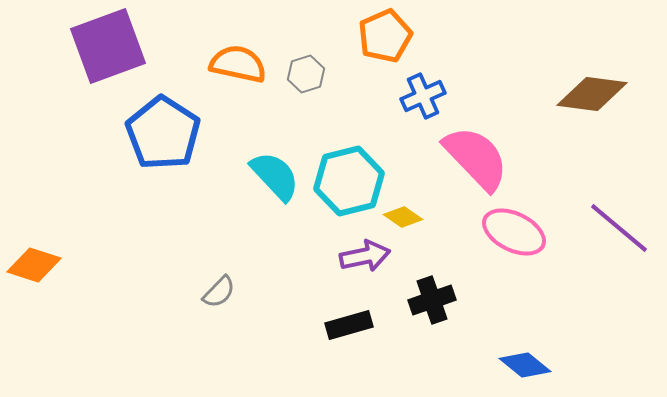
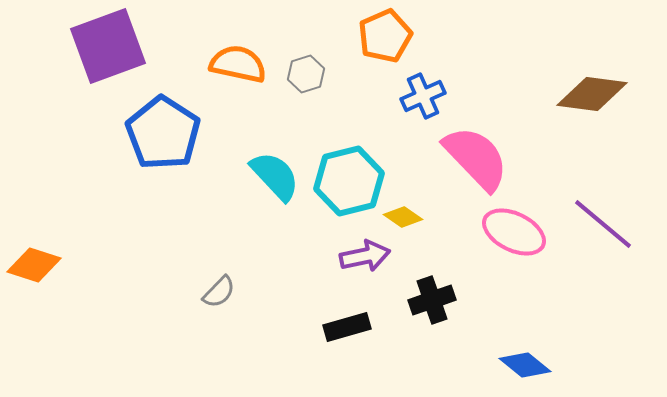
purple line: moved 16 px left, 4 px up
black rectangle: moved 2 px left, 2 px down
